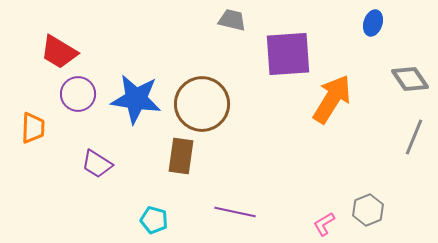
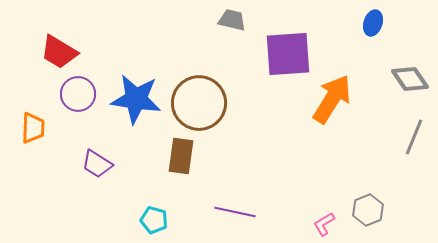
brown circle: moved 3 px left, 1 px up
